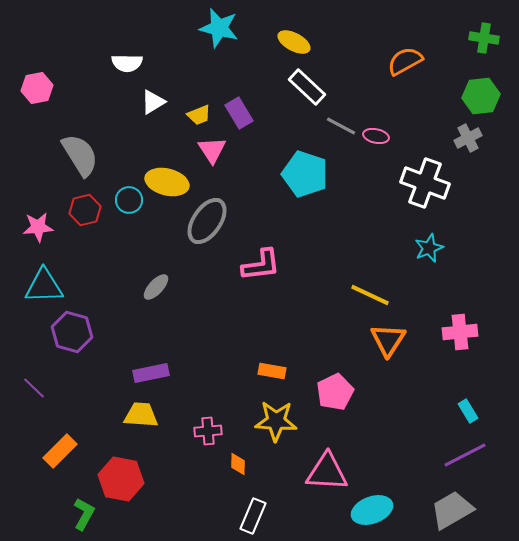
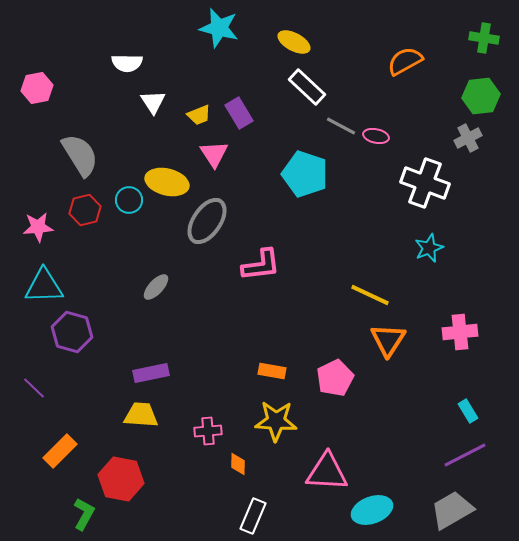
white triangle at (153, 102): rotated 32 degrees counterclockwise
pink triangle at (212, 150): moved 2 px right, 4 px down
pink pentagon at (335, 392): moved 14 px up
